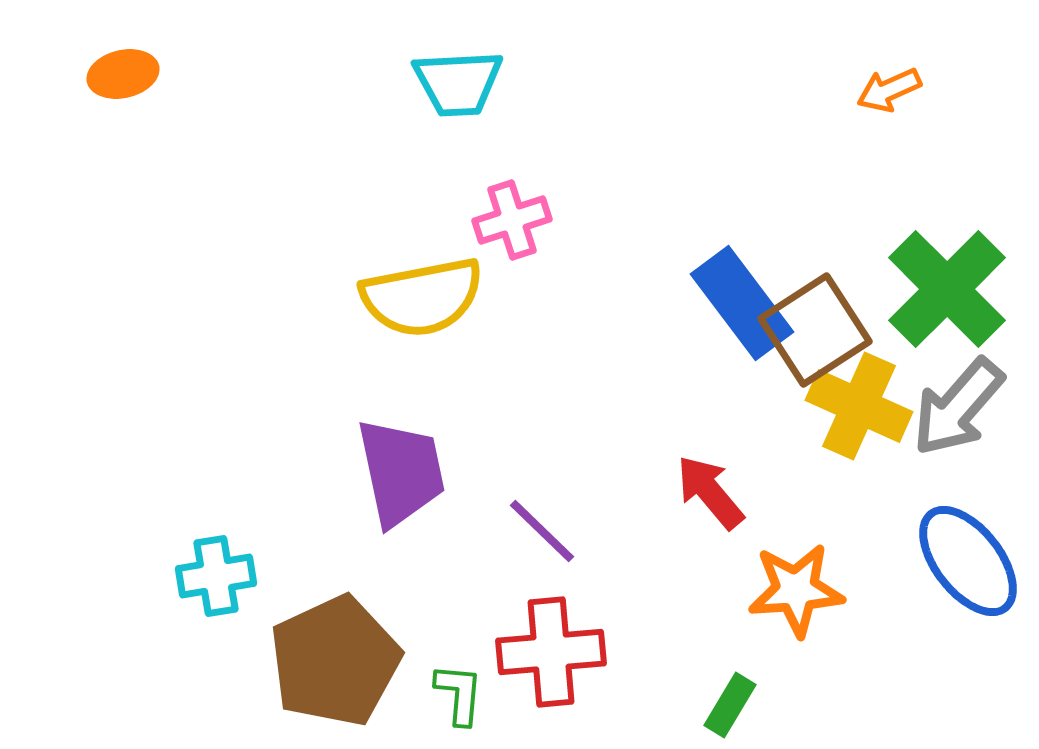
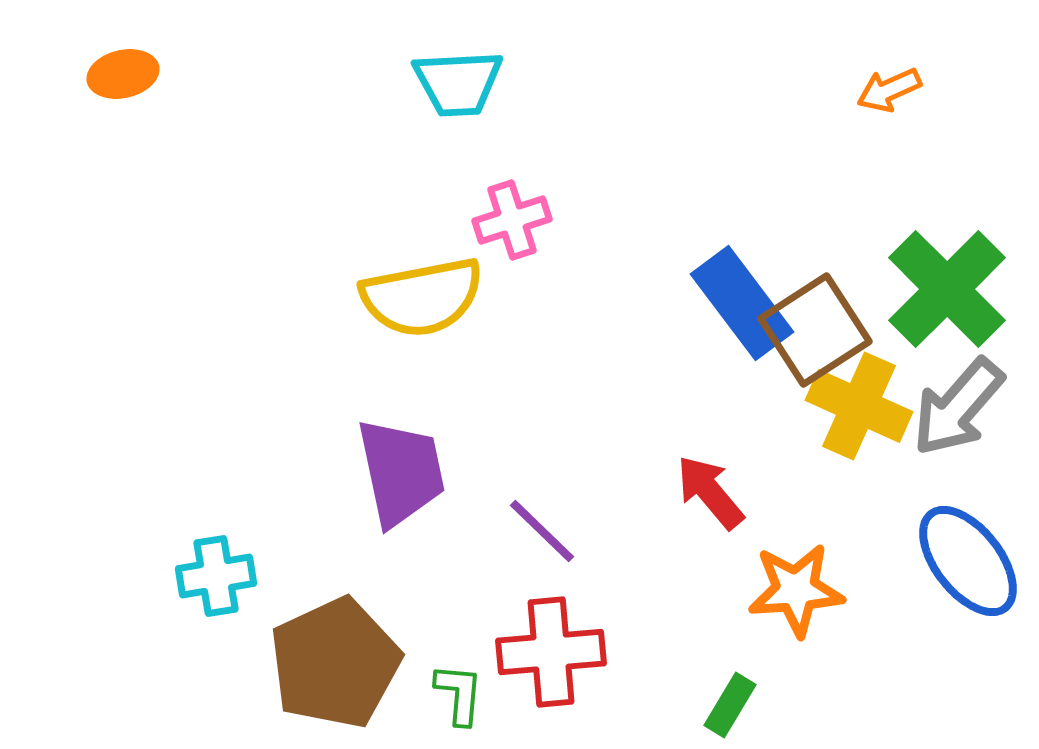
brown pentagon: moved 2 px down
